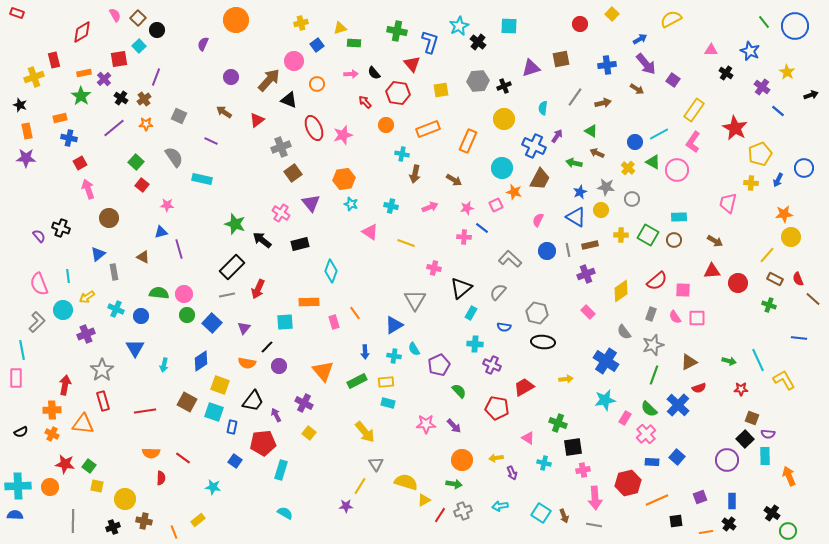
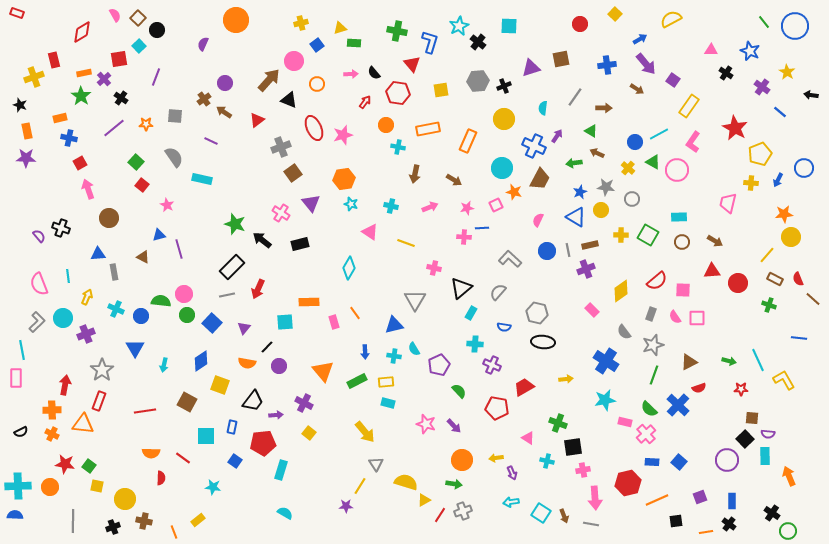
yellow square at (612, 14): moved 3 px right
purple circle at (231, 77): moved 6 px left, 6 px down
black arrow at (811, 95): rotated 152 degrees counterclockwise
brown cross at (144, 99): moved 60 px right
red arrow at (365, 102): rotated 80 degrees clockwise
brown arrow at (603, 103): moved 1 px right, 5 px down; rotated 14 degrees clockwise
yellow rectangle at (694, 110): moved 5 px left, 4 px up
blue line at (778, 111): moved 2 px right, 1 px down
gray square at (179, 116): moved 4 px left; rotated 21 degrees counterclockwise
orange rectangle at (428, 129): rotated 10 degrees clockwise
cyan cross at (402, 154): moved 4 px left, 7 px up
green arrow at (574, 163): rotated 21 degrees counterclockwise
pink star at (167, 205): rotated 24 degrees clockwise
blue line at (482, 228): rotated 40 degrees counterclockwise
blue triangle at (161, 232): moved 2 px left, 3 px down
brown circle at (674, 240): moved 8 px right, 2 px down
blue triangle at (98, 254): rotated 35 degrees clockwise
cyan diamond at (331, 271): moved 18 px right, 3 px up; rotated 10 degrees clockwise
purple cross at (586, 274): moved 5 px up
green semicircle at (159, 293): moved 2 px right, 8 px down
yellow arrow at (87, 297): rotated 147 degrees clockwise
cyan circle at (63, 310): moved 8 px down
pink rectangle at (588, 312): moved 4 px right, 2 px up
blue triangle at (394, 325): rotated 18 degrees clockwise
red rectangle at (103, 401): moved 4 px left; rotated 36 degrees clockwise
cyan square at (214, 412): moved 8 px left, 24 px down; rotated 18 degrees counterclockwise
purple arrow at (276, 415): rotated 112 degrees clockwise
pink rectangle at (625, 418): moved 4 px down; rotated 72 degrees clockwise
brown square at (752, 418): rotated 16 degrees counterclockwise
pink star at (426, 424): rotated 18 degrees clockwise
blue square at (677, 457): moved 2 px right, 5 px down
cyan cross at (544, 463): moved 3 px right, 2 px up
cyan arrow at (500, 506): moved 11 px right, 4 px up
gray line at (594, 525): moved 3 px left, 1 px up
